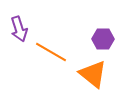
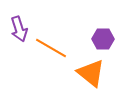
orange line: moved 4 px up
orange triangle: moved 2 px left, 1 px up
